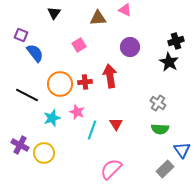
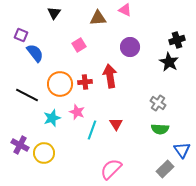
black cross: moved 1 px right, 1 px up
